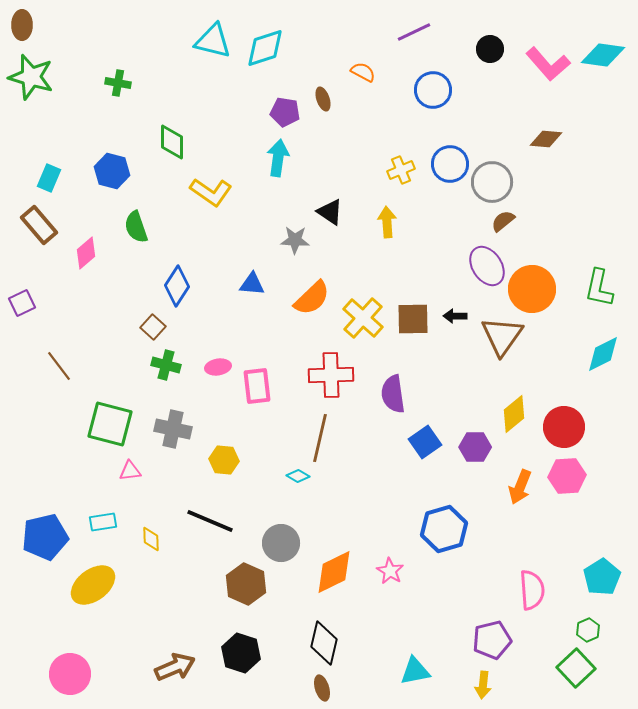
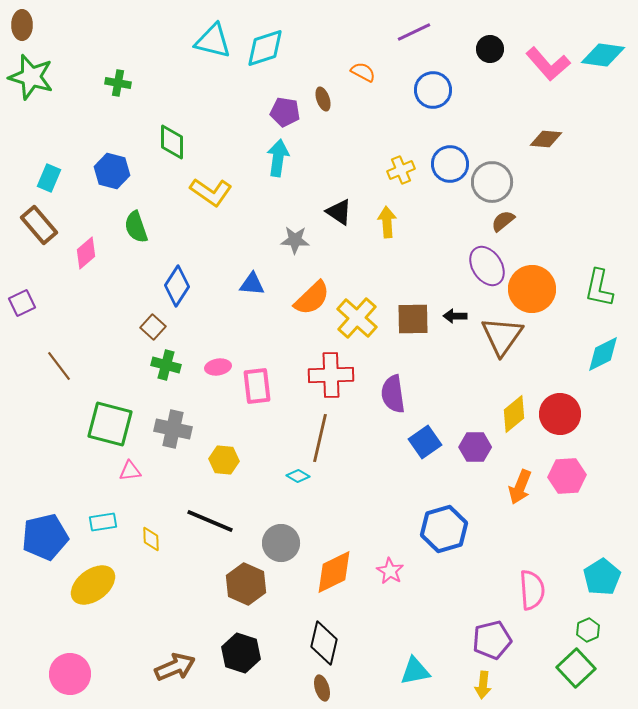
black triangle at (330, 212): moved 9 px right
yellow cross at (363, 318): moved 6 px left
red circle at (564, 427): moved 4 px left, 13 px up
